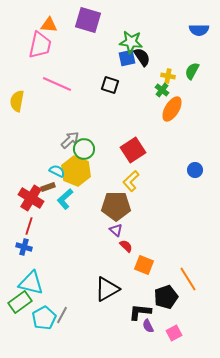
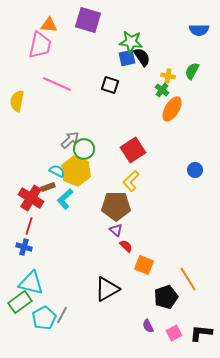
black L-shape: moved 61 px right, 21 px down
